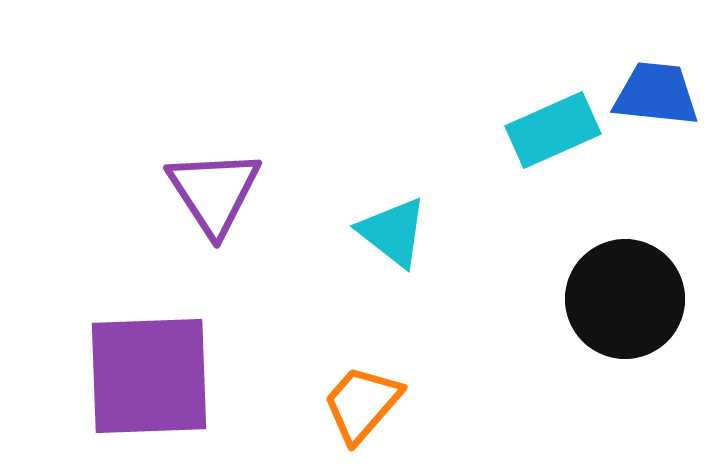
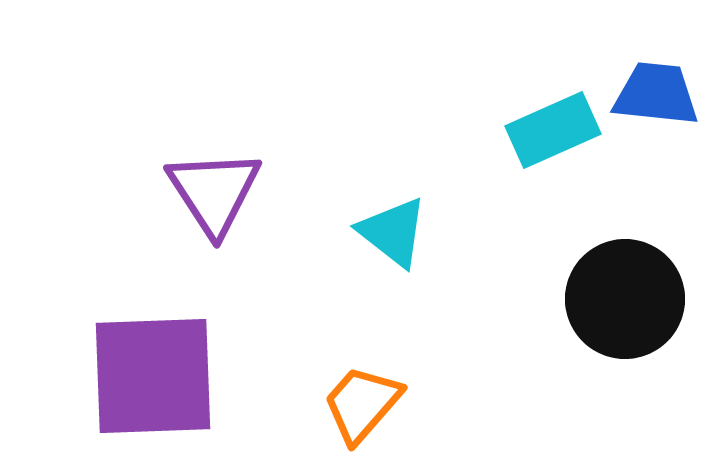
purple square: moved 4 px right
